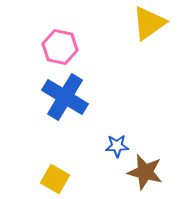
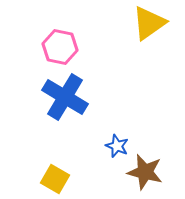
blue star: rotated 25 degrees clockwise
